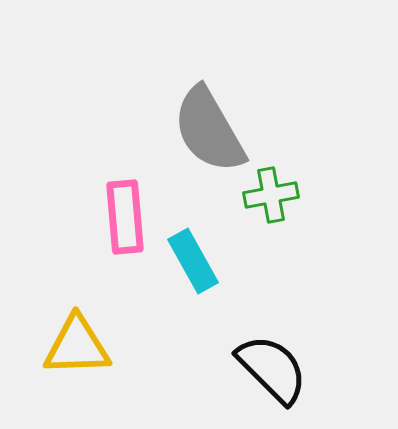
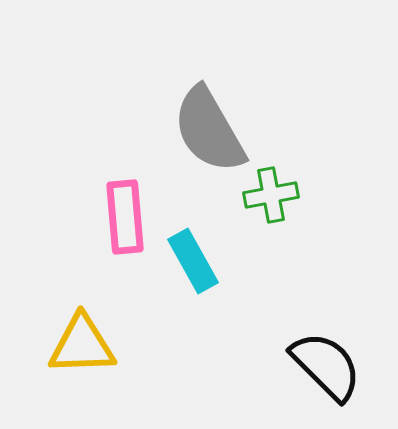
yellow triangle: moved 5 px right, 1 px up
black semicircle: moved 54 px right, 3 px up
